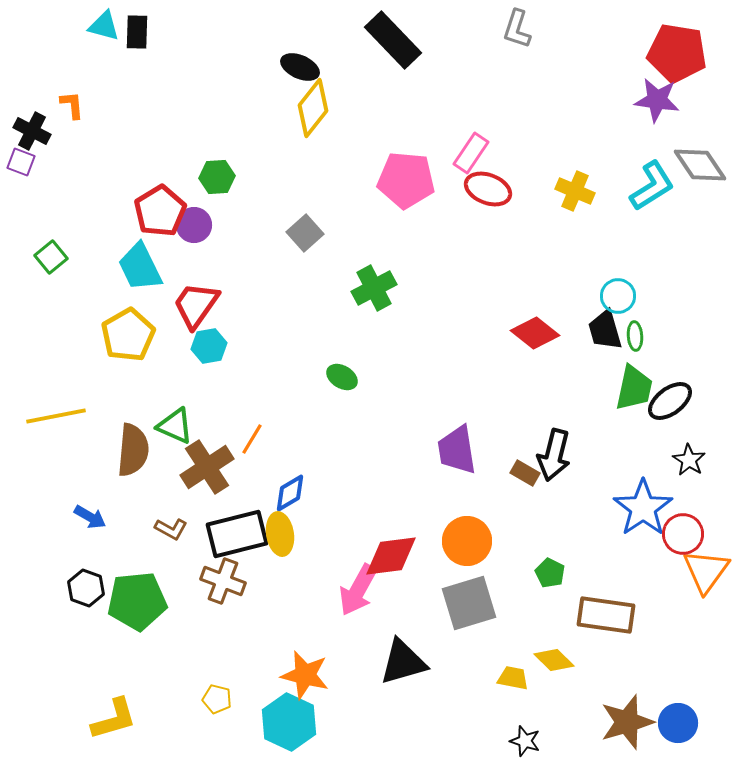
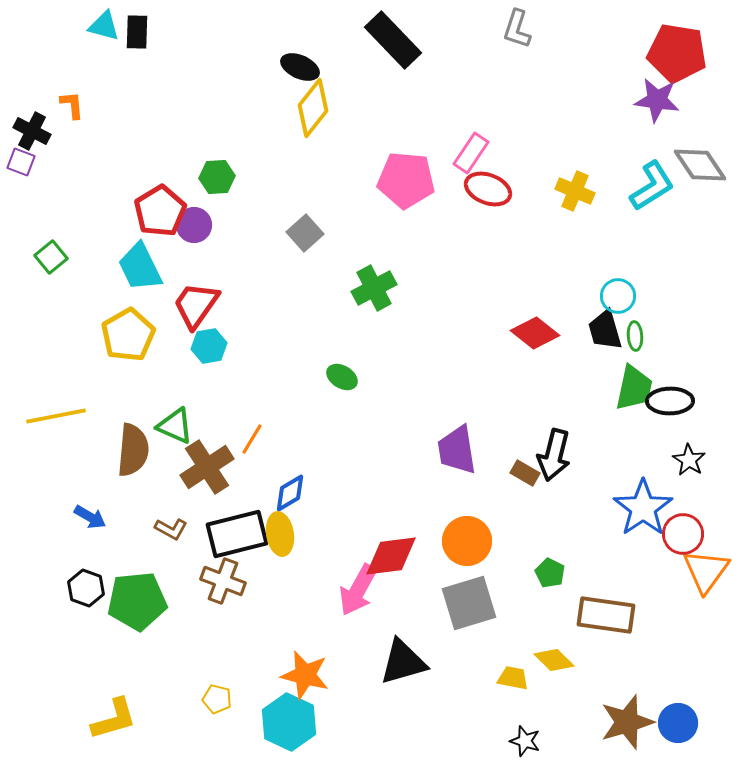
black ellipse at (670, 401): rotated 36 degrees clockwise
